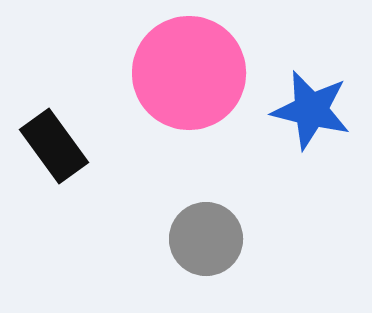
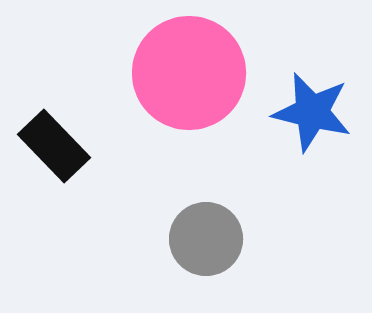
blue star: moved 1 px right, 2 px down
black rectangle: rotated 8 degrees counterclockwise
